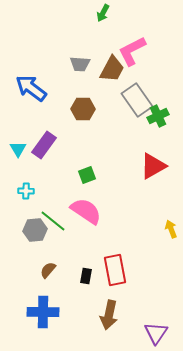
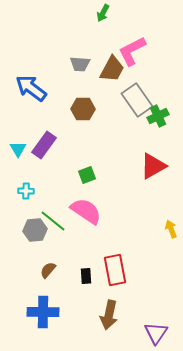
black rectangle: rotated 14 degrees counterclockwise
